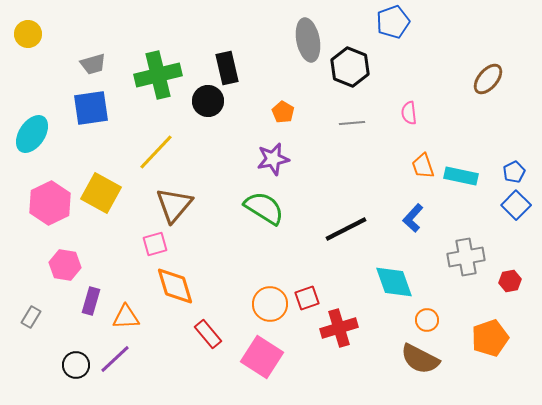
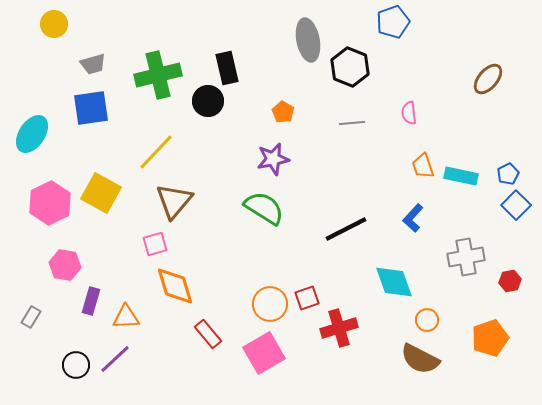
yellow circle at (28, 34): moved 26 px right, 10 px up
blue pentagon at (514, 172): moved 6 px left, 2 px down
brown triangle at (174, 205): moved 4 px up
pink square at (262, 357): moved 2 px right, 4 px up; rotated 27 degrees clockwise
